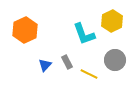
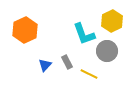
gray circle: moved 8 px left, 9 px up
